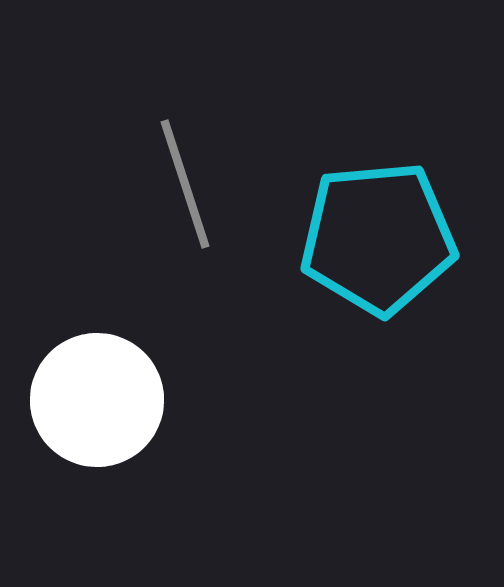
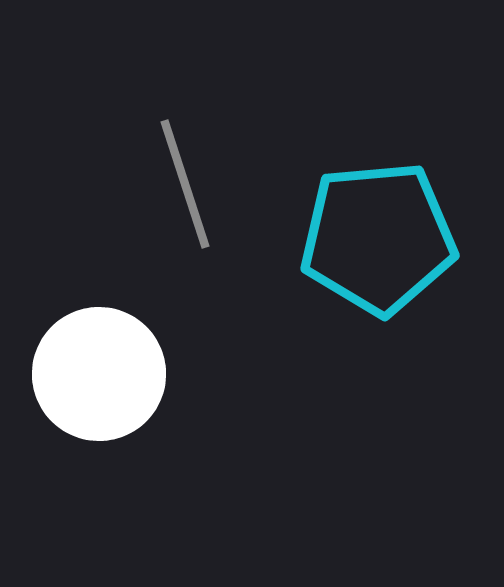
white circle: moved 2 px right, 26 px up
